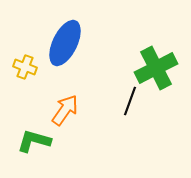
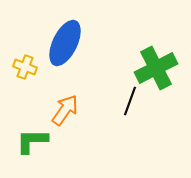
green L-shape: moved 2 px left; rotated 16 degrees counterclockwise
